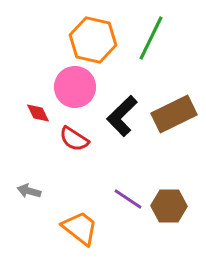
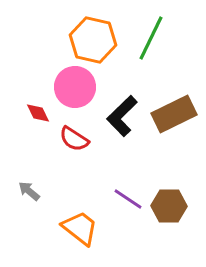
gray arrow: rotated 25 degrees clockwise
